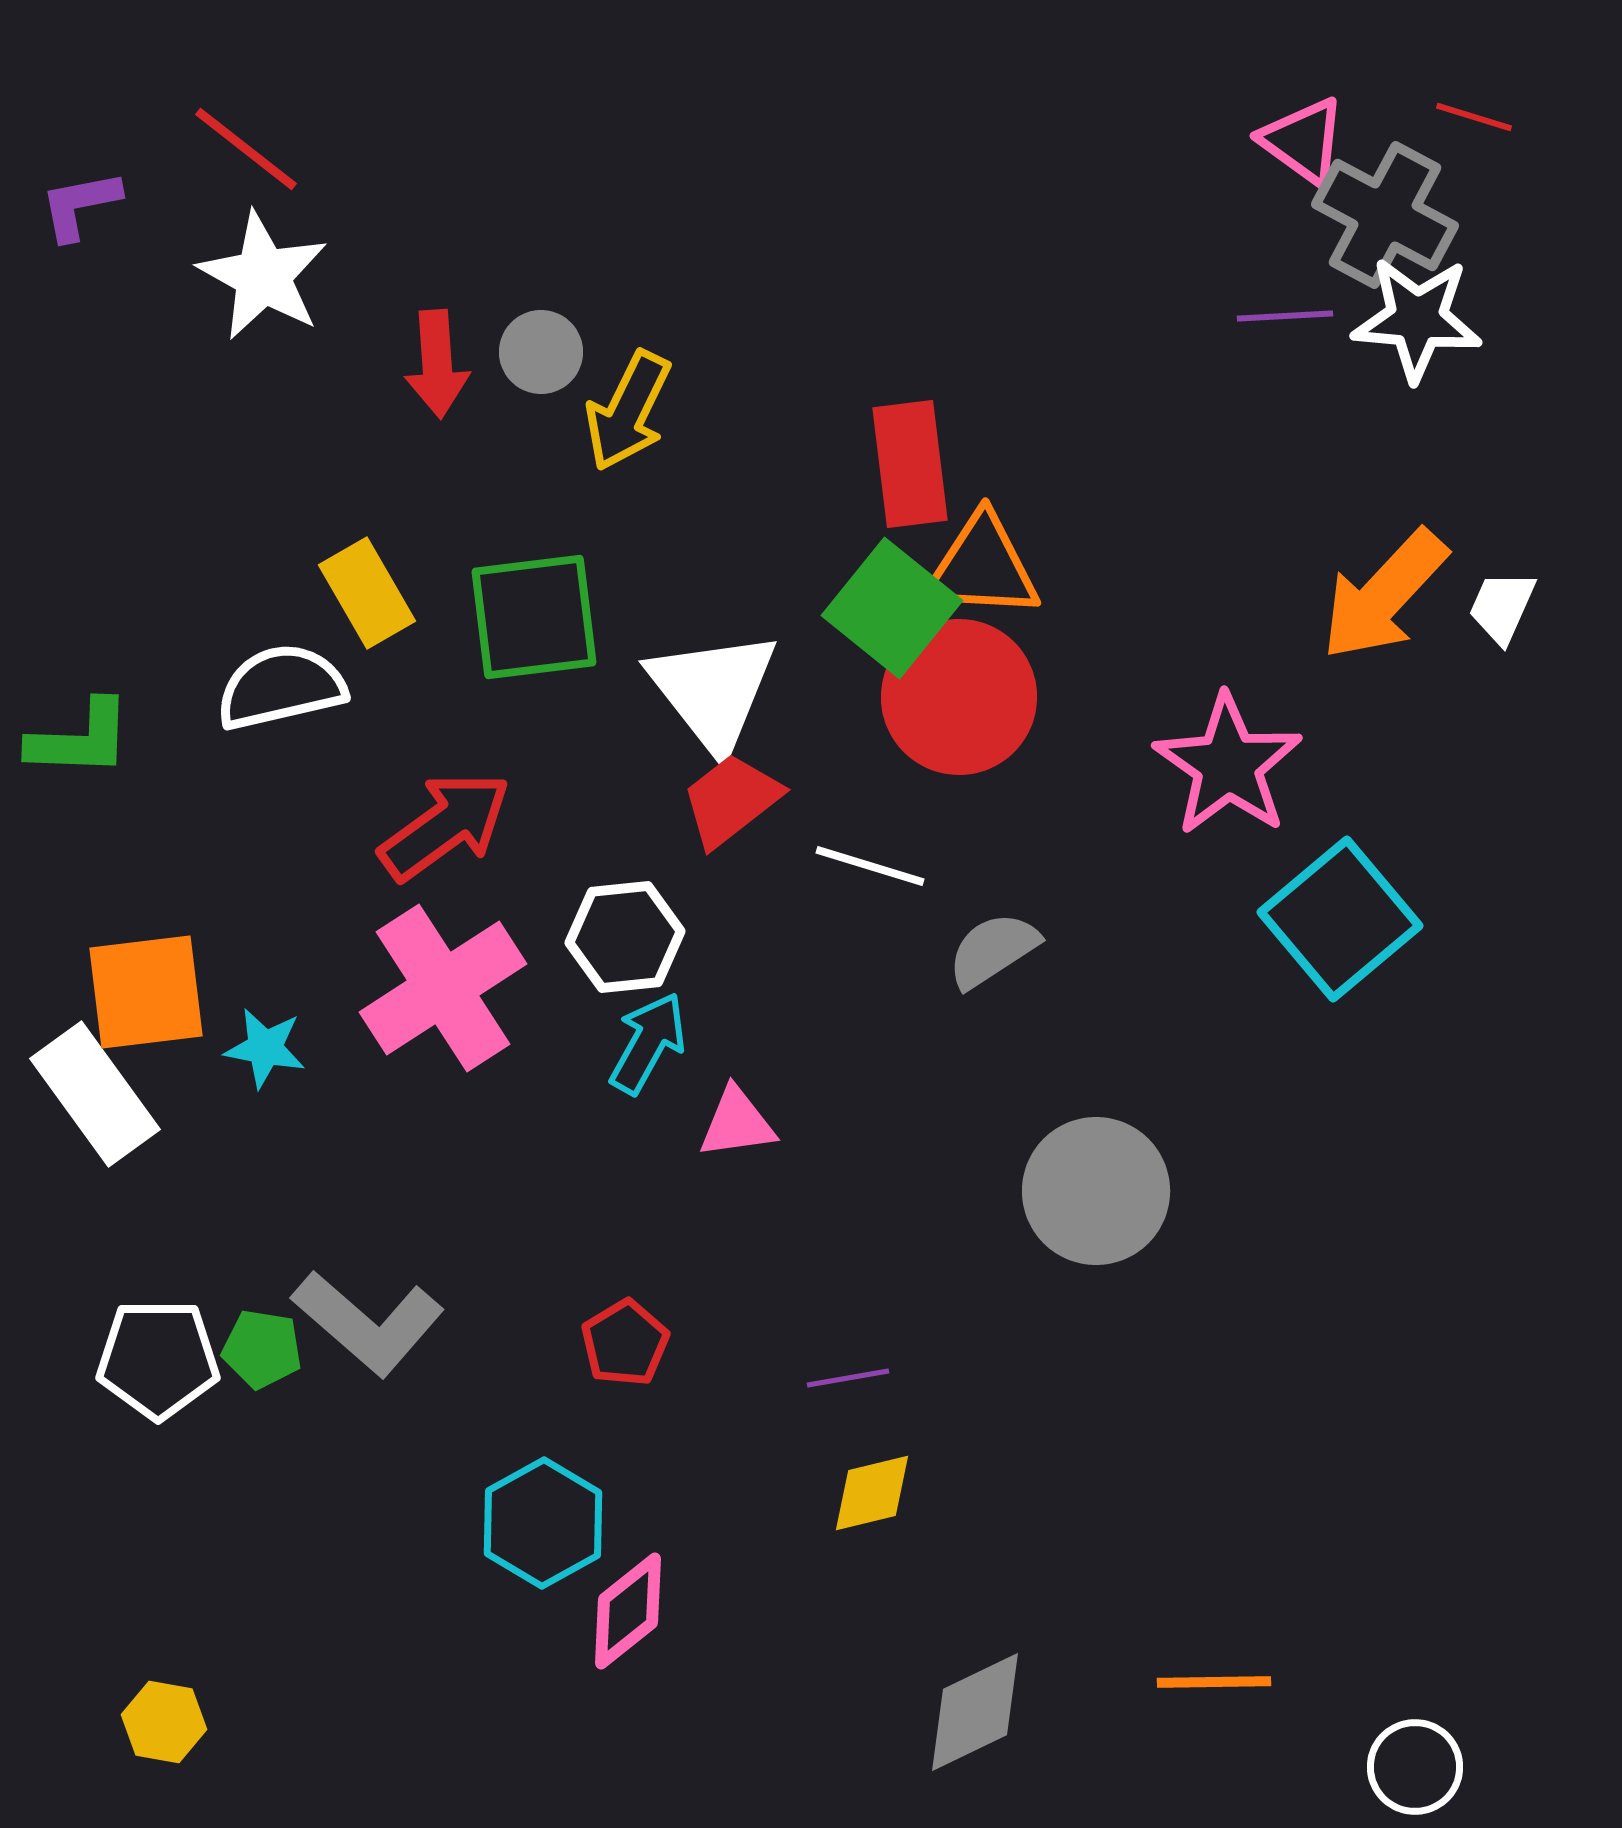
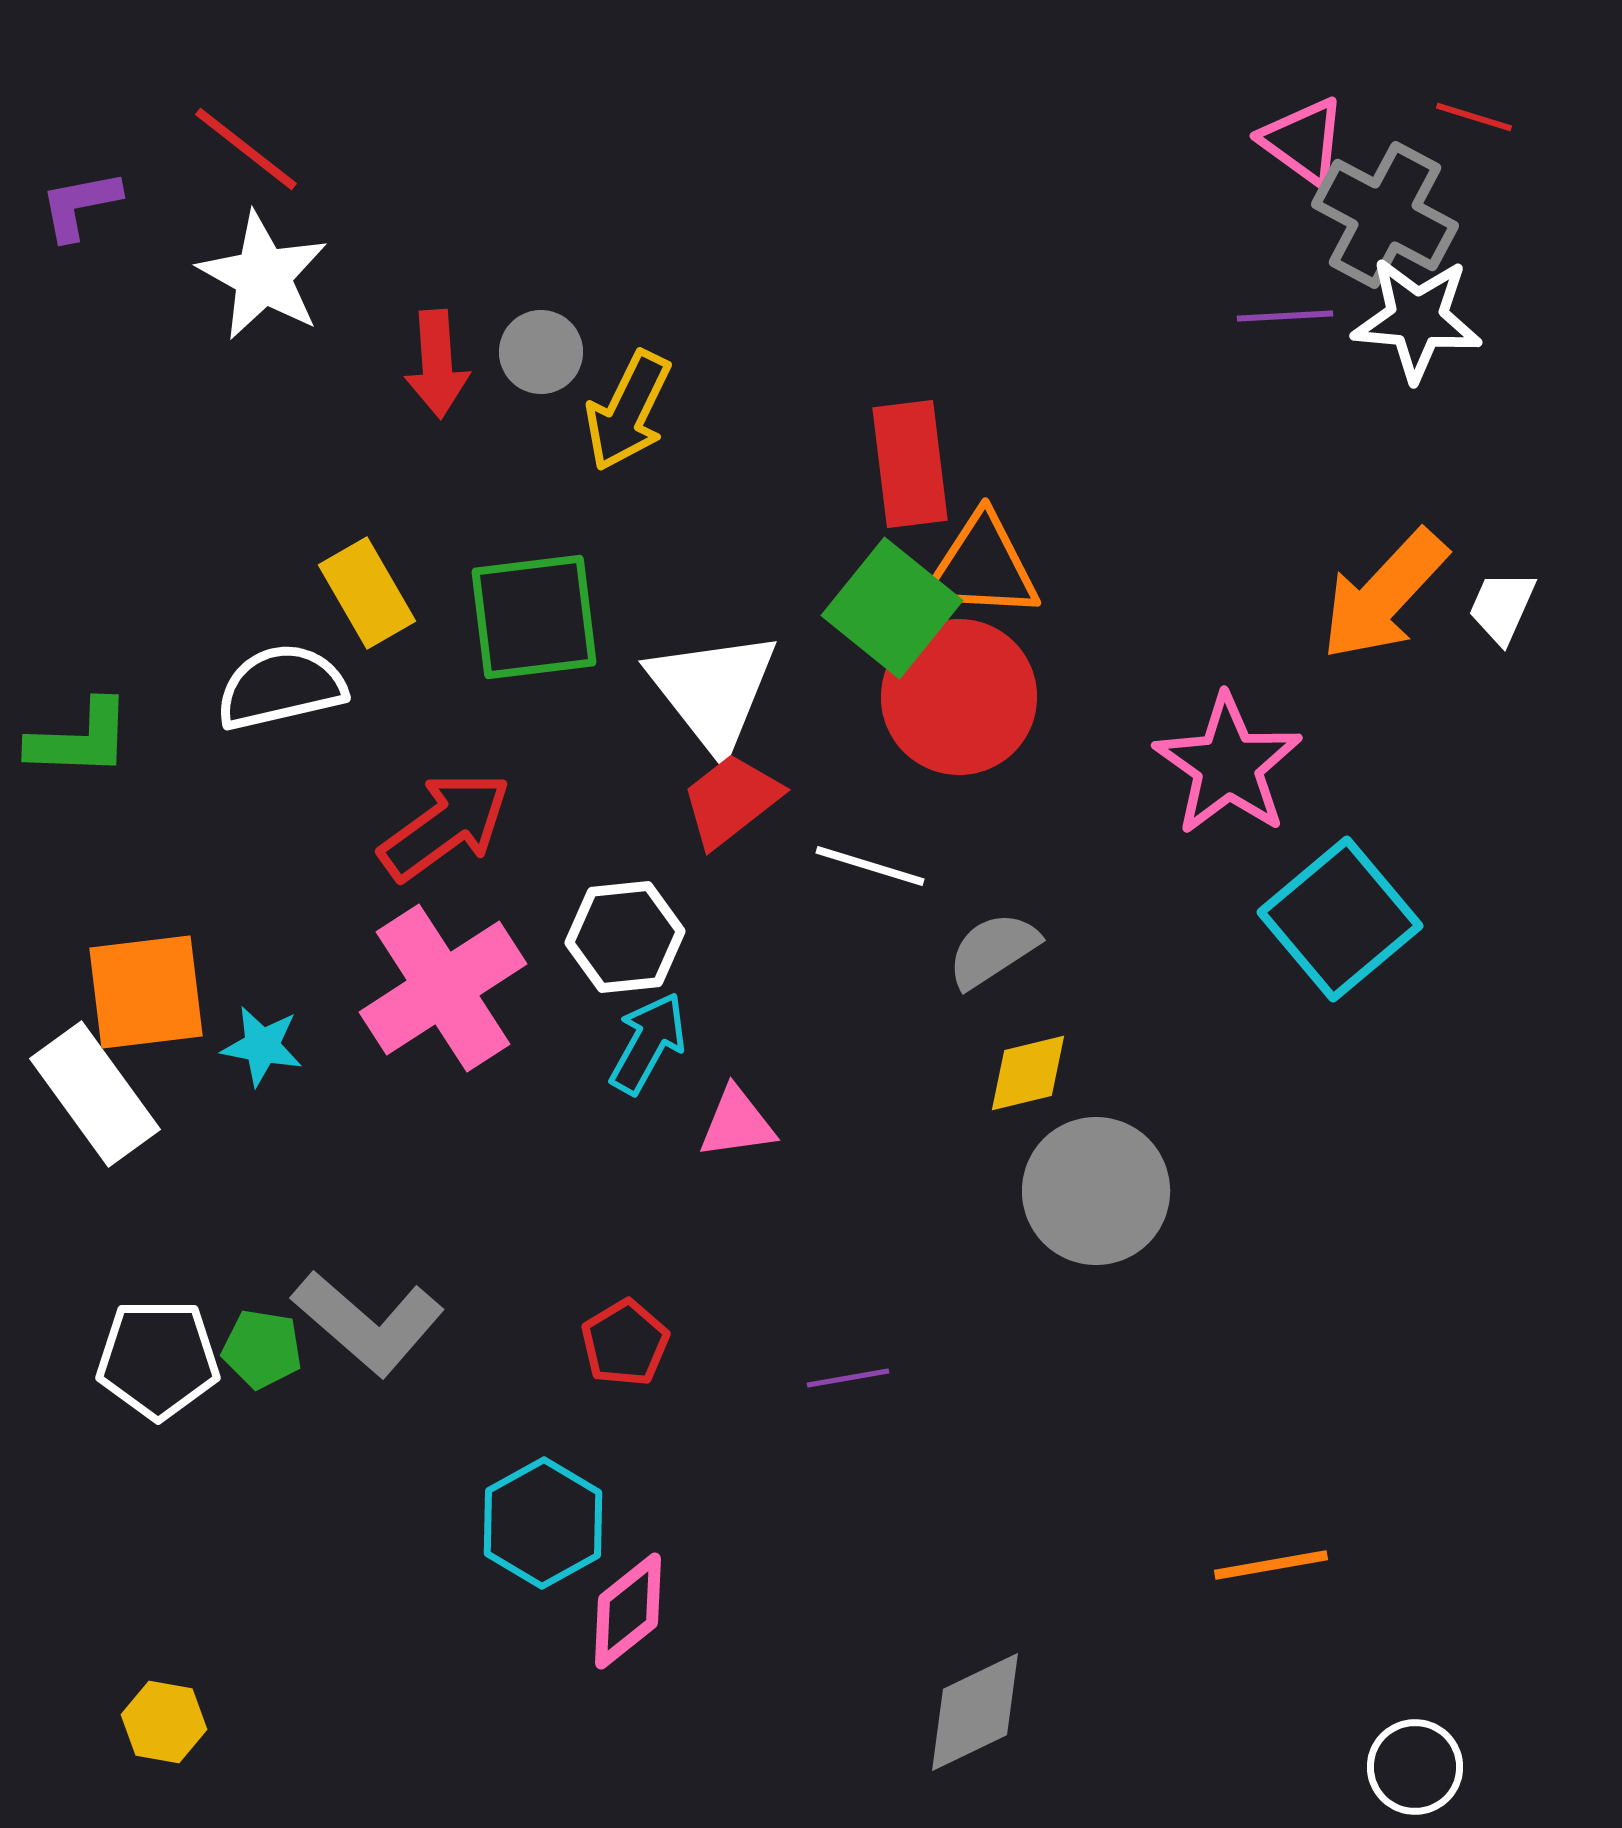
cyan star at (265, 1048): moved 3 px left, 2 px up
yellow diamond at (872, 1493): moved 156 px right, 420 px up
orange line at (1214, 1682): moved 57 px right, 117 px up; rotated 9 degrees counterclockwise
